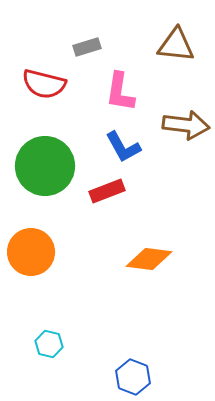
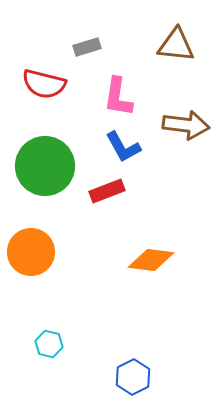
pink L-shape: moved 2 px left, 5 px down
orange diamond: moved 2 px right, 1 px down
blue hexagon: rotated 12 degrees clockwise
